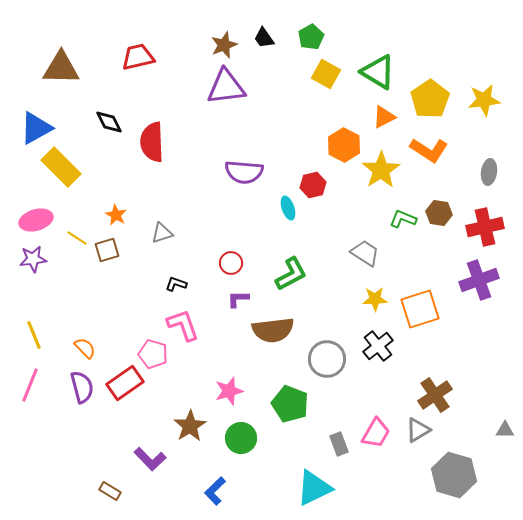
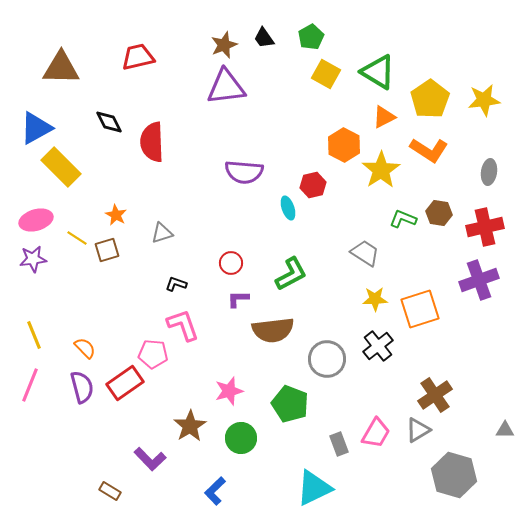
pink pentagon at (153, 354): rotated 12 degrees counterclockwise
